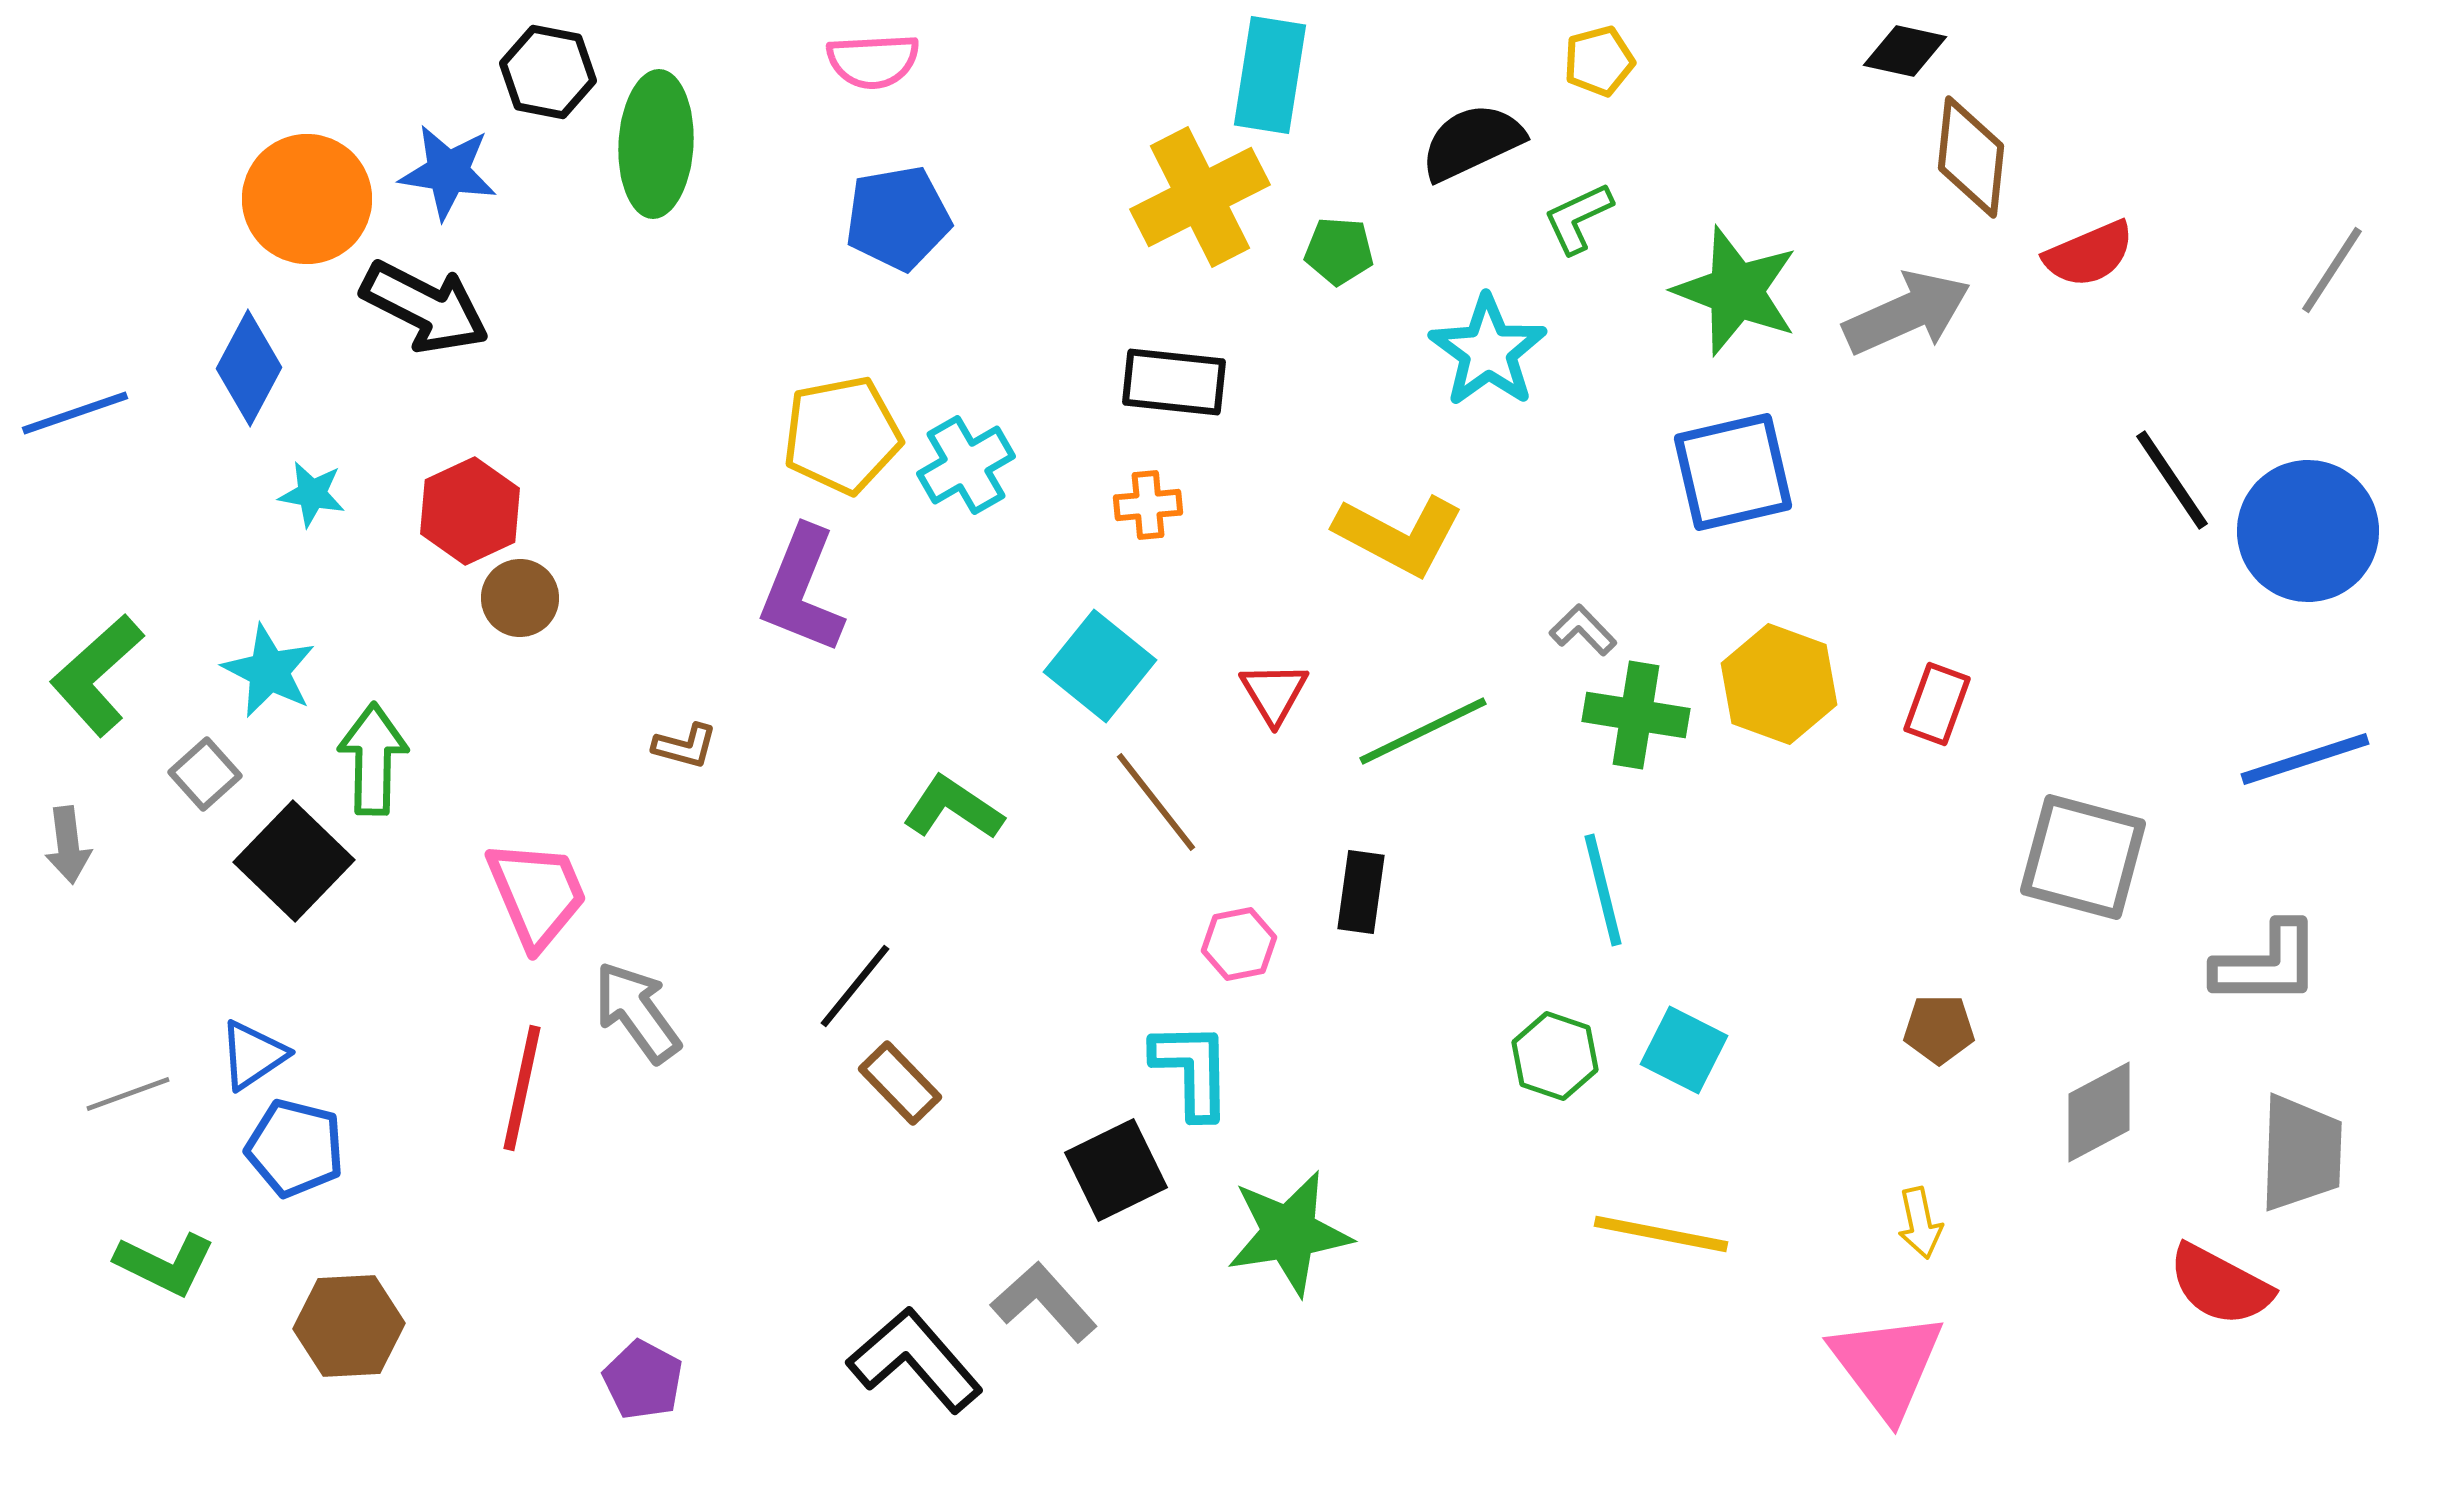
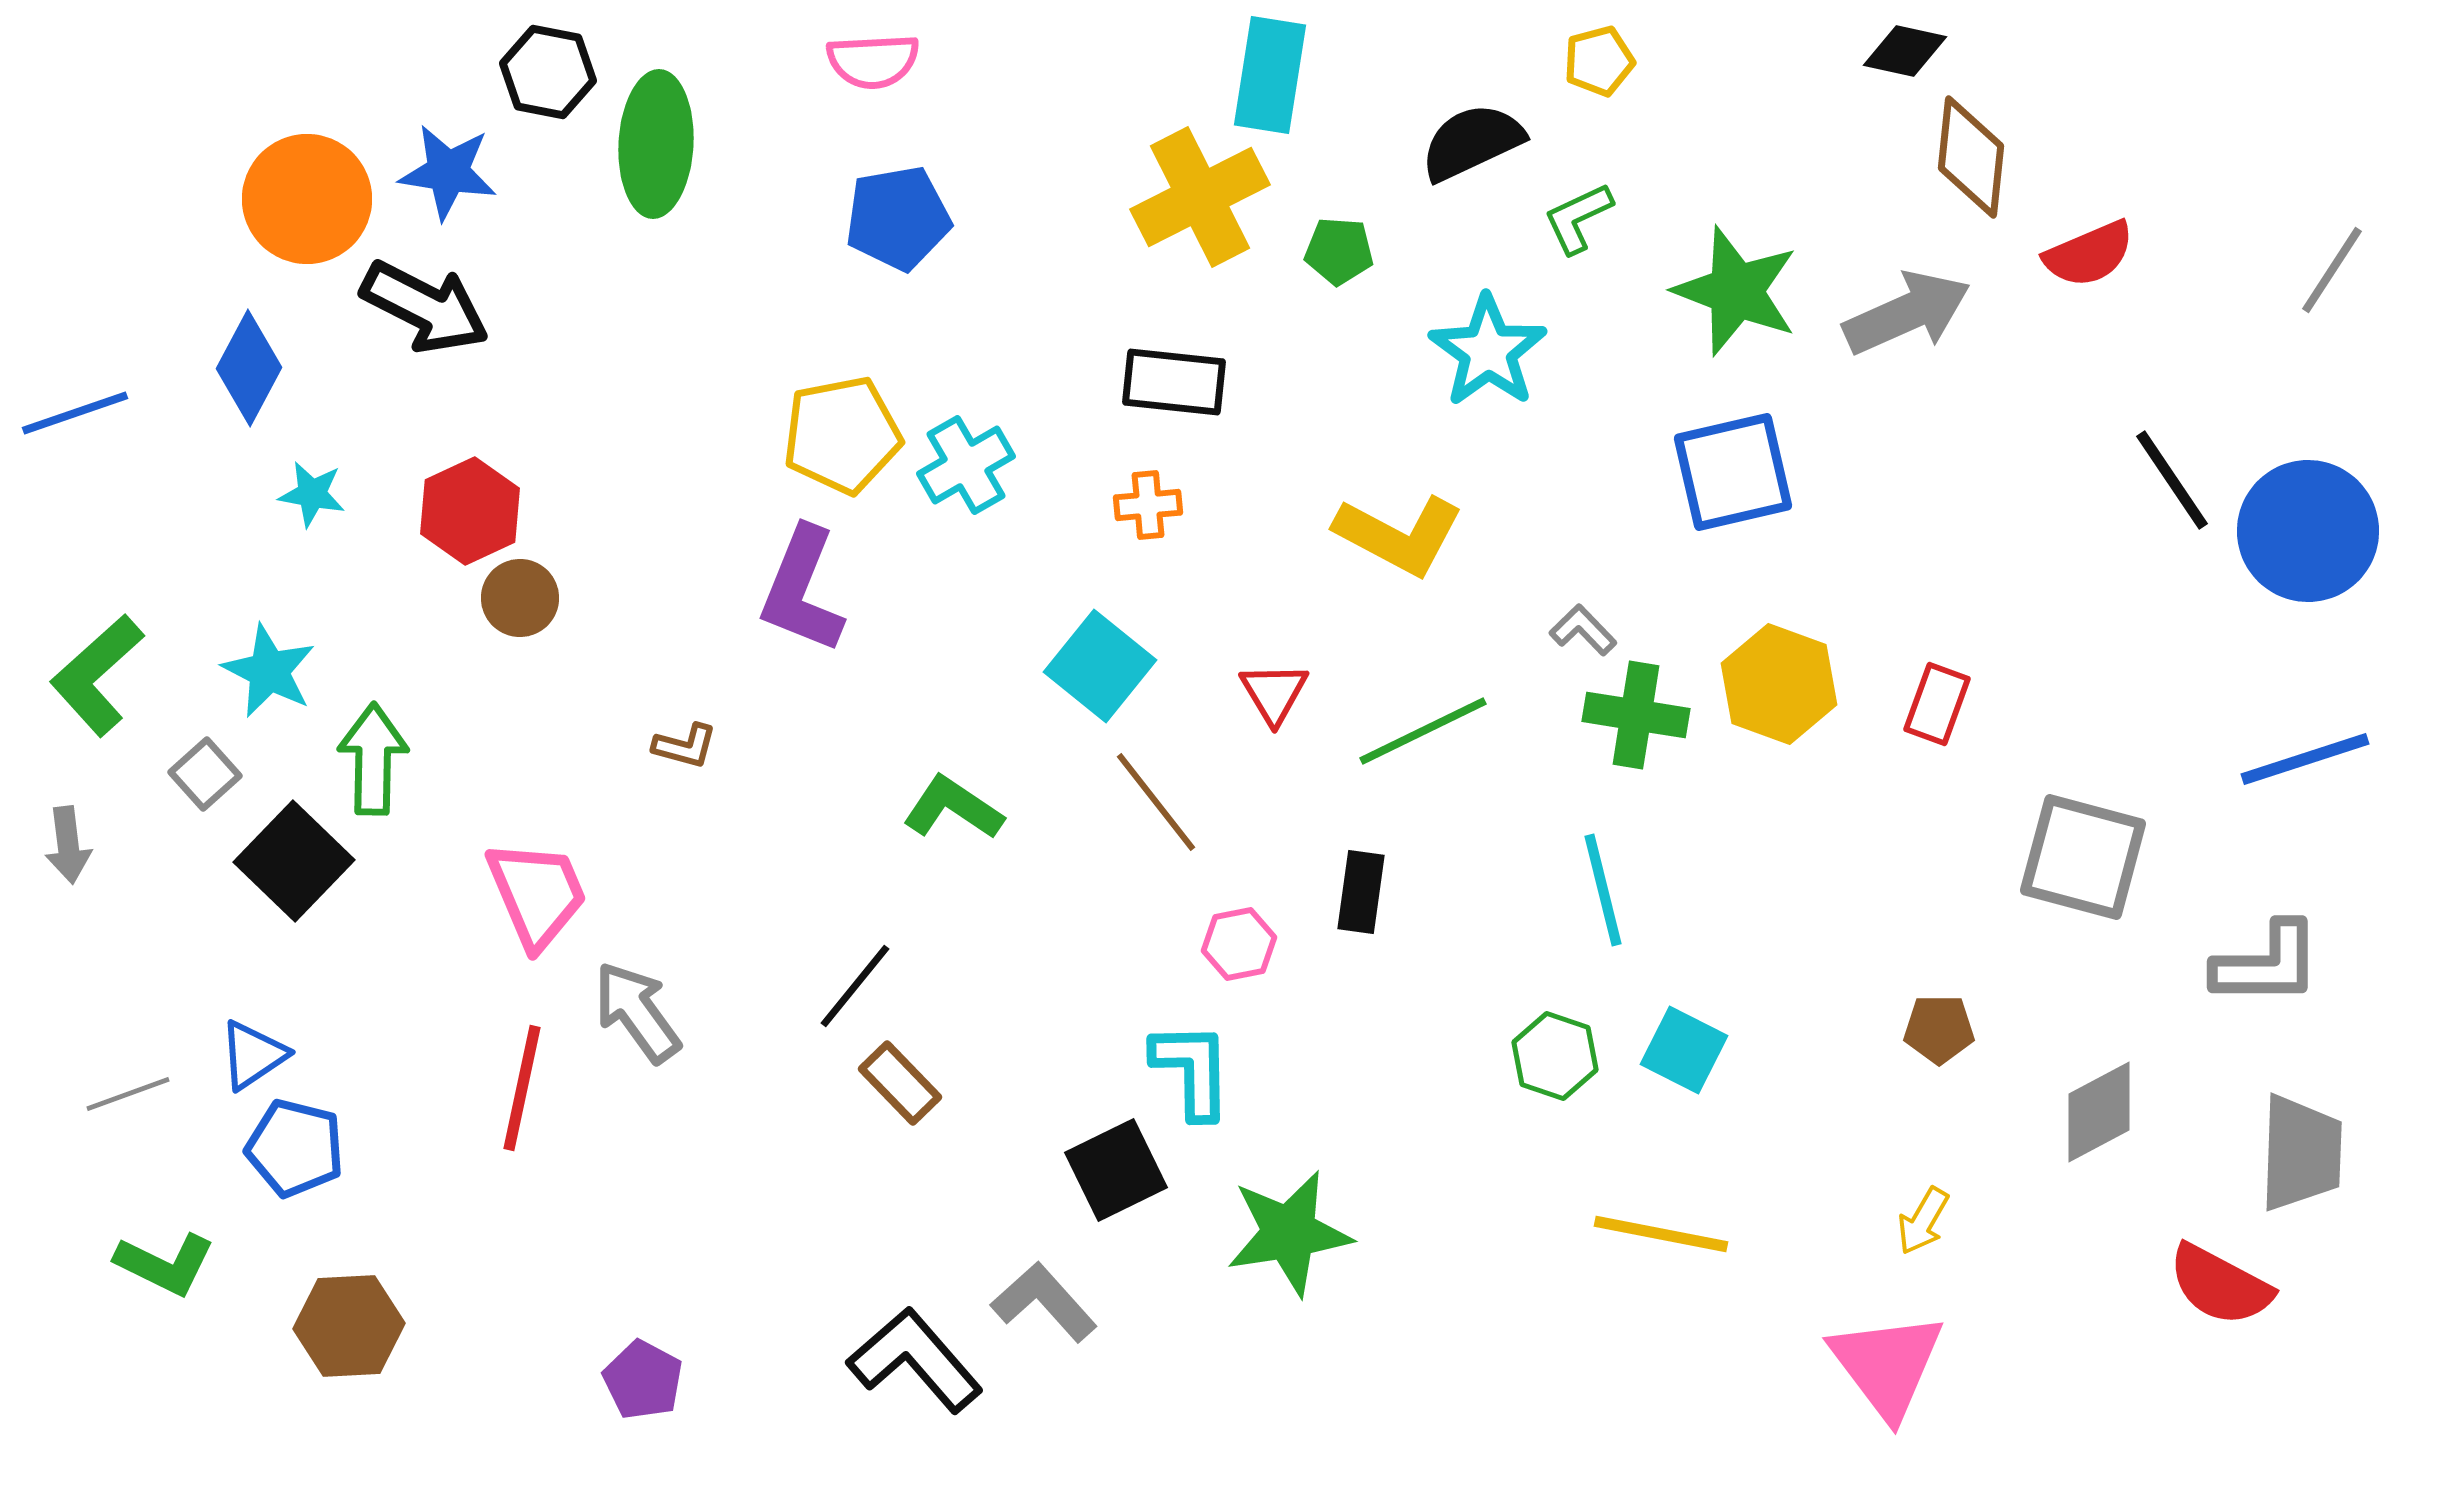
yellow arrow at (1920, 1223): moved 3 px right, 2 px up; rotated 42 degrees clockwise
